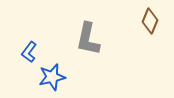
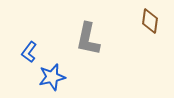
brown diamond: rotated 15 degrees counterclockwise
